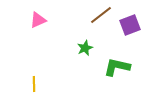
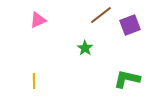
green star: rotated 14 degrees counterclockwise
green L-shape: moved 10 px right, 12 px down
yellow line: moved 3 px up
